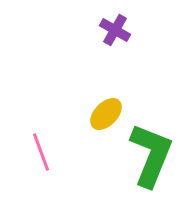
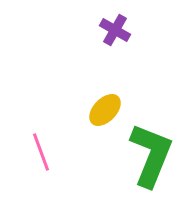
yellow ellipse: moved 1 px left, 4 px up
